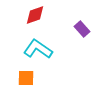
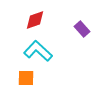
red diamond: moved 5 px down
cyan L-shape: moved 2 px down; rotated 8 degrees clockwise
